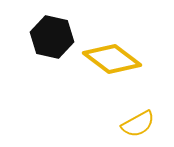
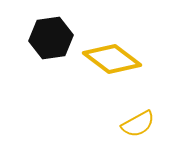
black hexagon: moved 1 px left, 1 px down; rotated 21 degrees counterclockwise
